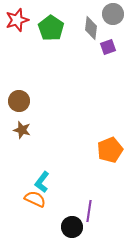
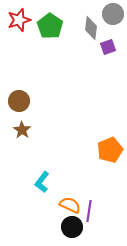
red star: moved 2 px right
green pentagon: moved 1 px left, 2 px up
brown star: rotated 18 degrees clockwise
orange semicircle: moved 35 px right, 6 px down
